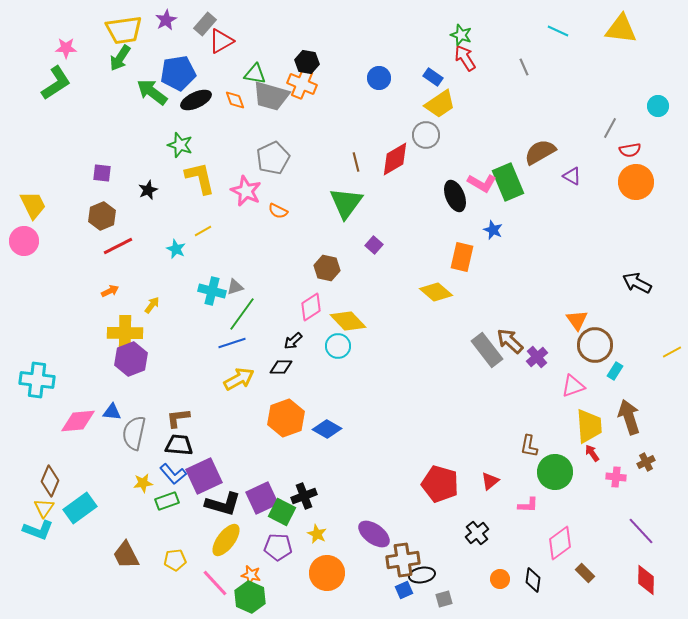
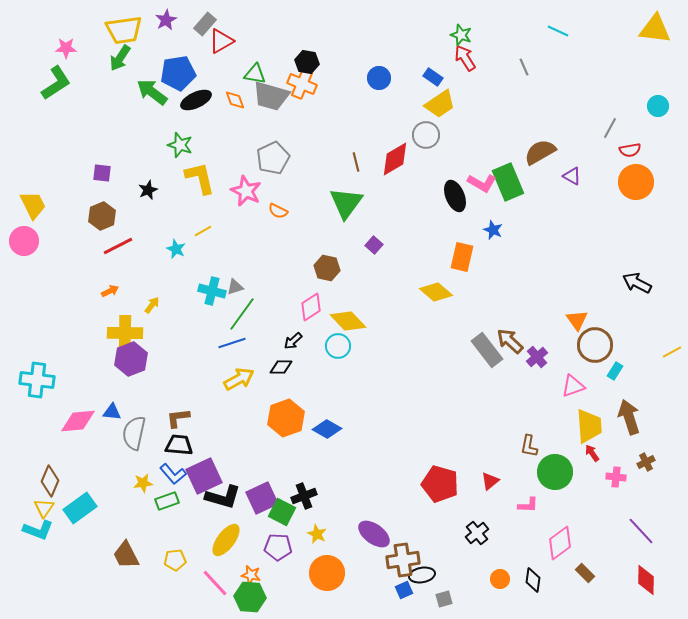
yellow triangle at (621, 29): moved 34 px right
black L-shape at (223, 504): moved 7 px up
green hexagon at (250, 597): rotated 20 degrees counterclockwise
